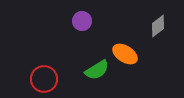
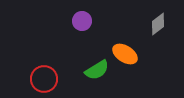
gray diamond: moved 2 px up
